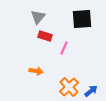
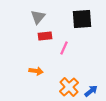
red rectangle: rotated 24 degrees counterclockwise
